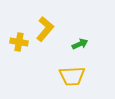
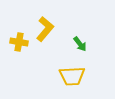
green arrow: rotated 77 degrees clockwise
